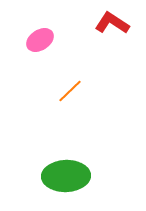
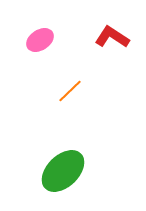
red L-shape: moved 14 px down
green ellipse: moved 3 px left, 5 px up; rotated 42 degrees counterclockwise
